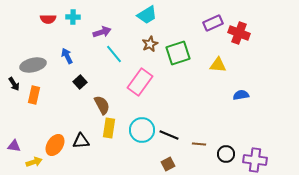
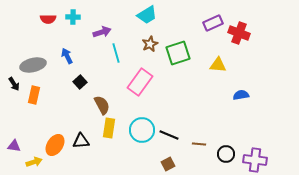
cyan line: moved 2 px right, 1 px up; rotated 24 degrees clockwise
